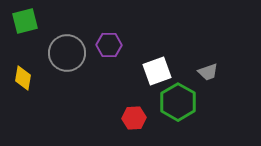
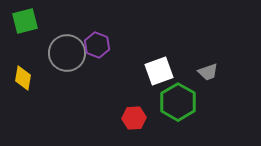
purple hexagon: moved 12 px left; rotated 20 degrees clockwise
white square: moved 2 px right
